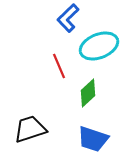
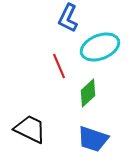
blue L-shape: rotated 20 degrees counterclockwise
cyan ellipse: moved 1 px right, 1 px down
black trapezoid: rotated 44 degrees clockwise
